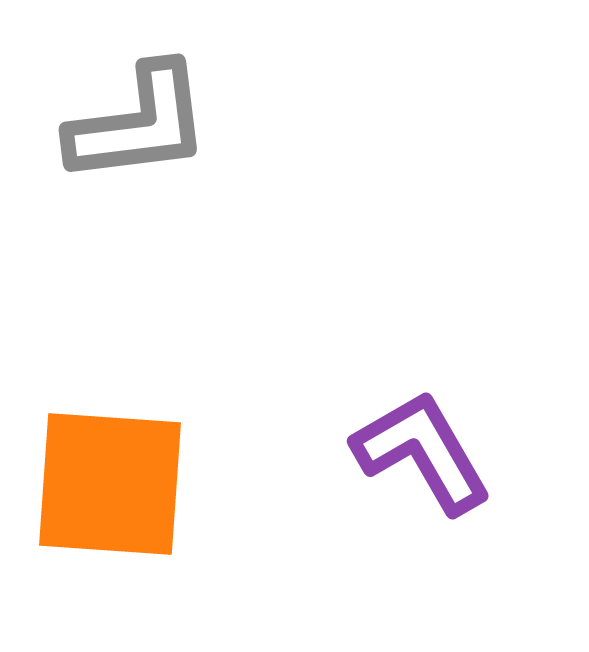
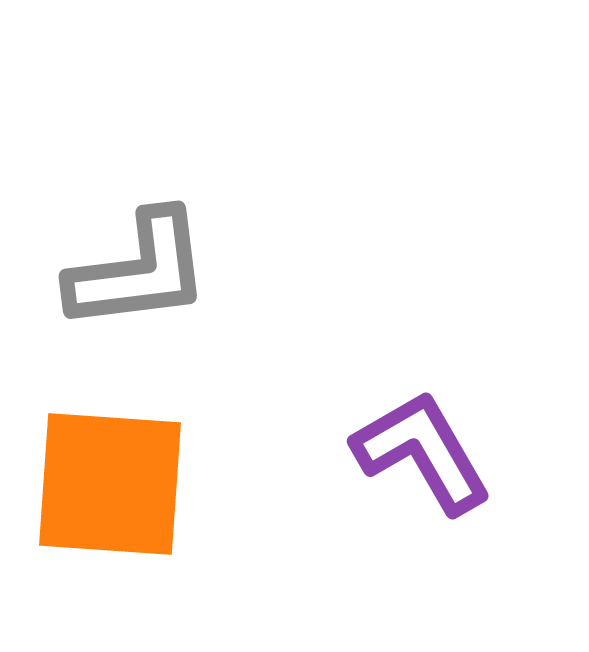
gray L-shape: moved 147 px down
